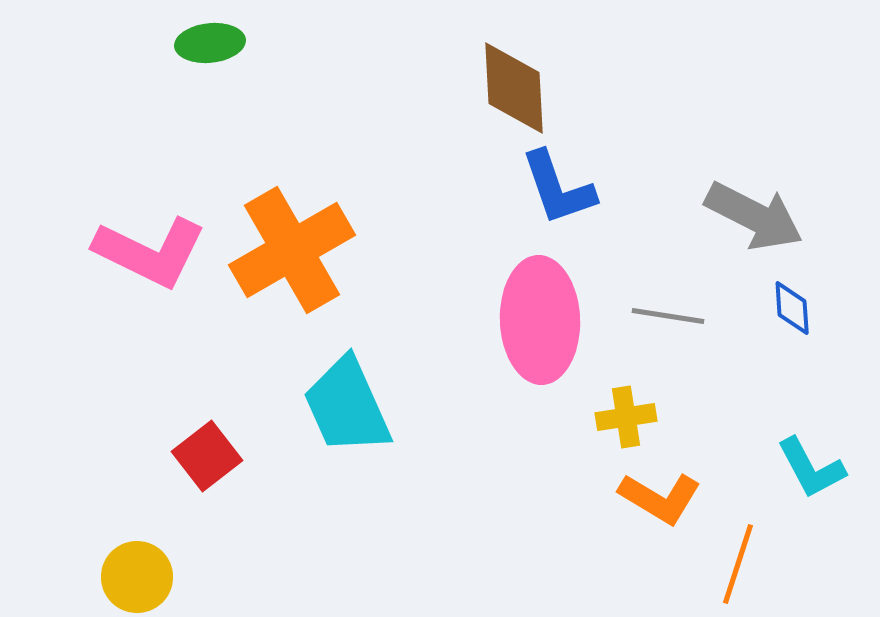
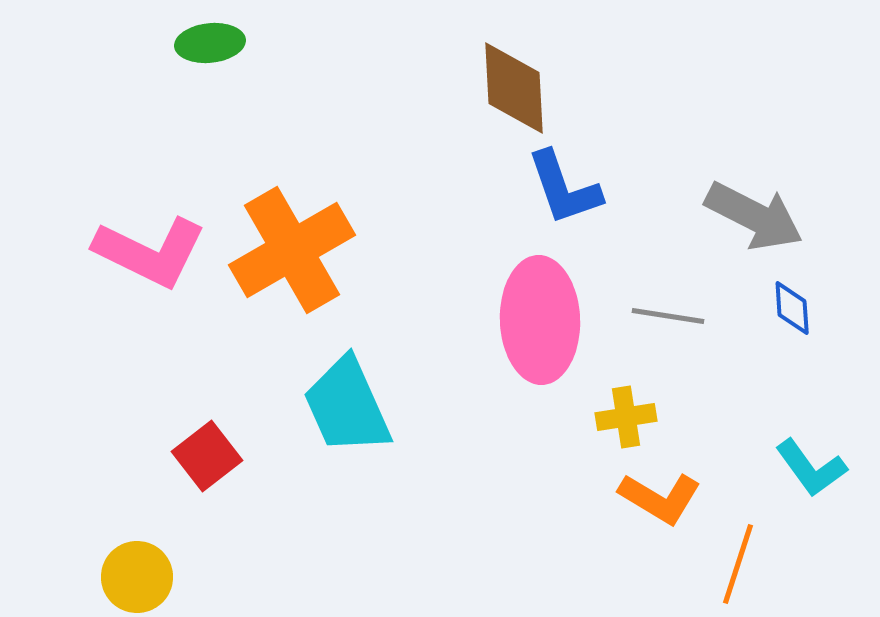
blue L-shape: moved 6 px right
cyan L-shape: rotated 8 degrees counterclockwise
